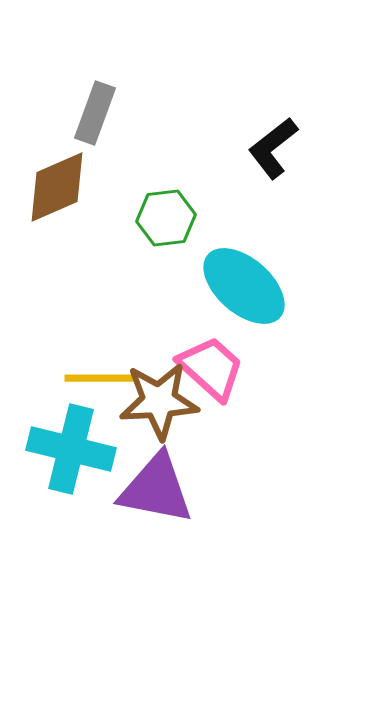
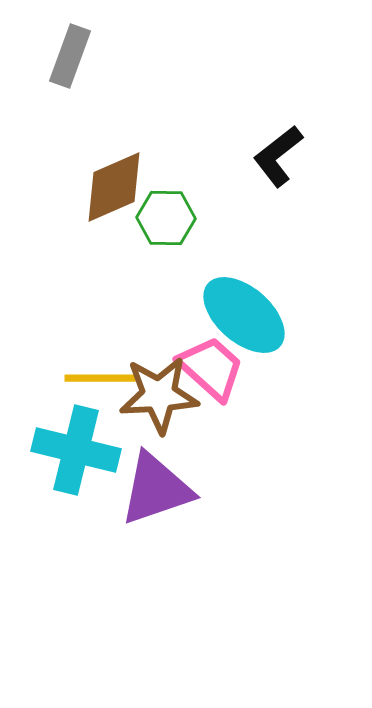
gray rectangle: moved 25 px left, 57 px up
black L-shape: moved 5 px right, 8 px down
brown diamond: moved 57 px right
green hexagon: rotated 8 degrees clockwise
cyan ellipse: moved 29 px down
brown star: moved 6 px up
cyan cross: moved 5 px right, 1 px down
purple triangle: rotated 30 degrees counterclockwise
